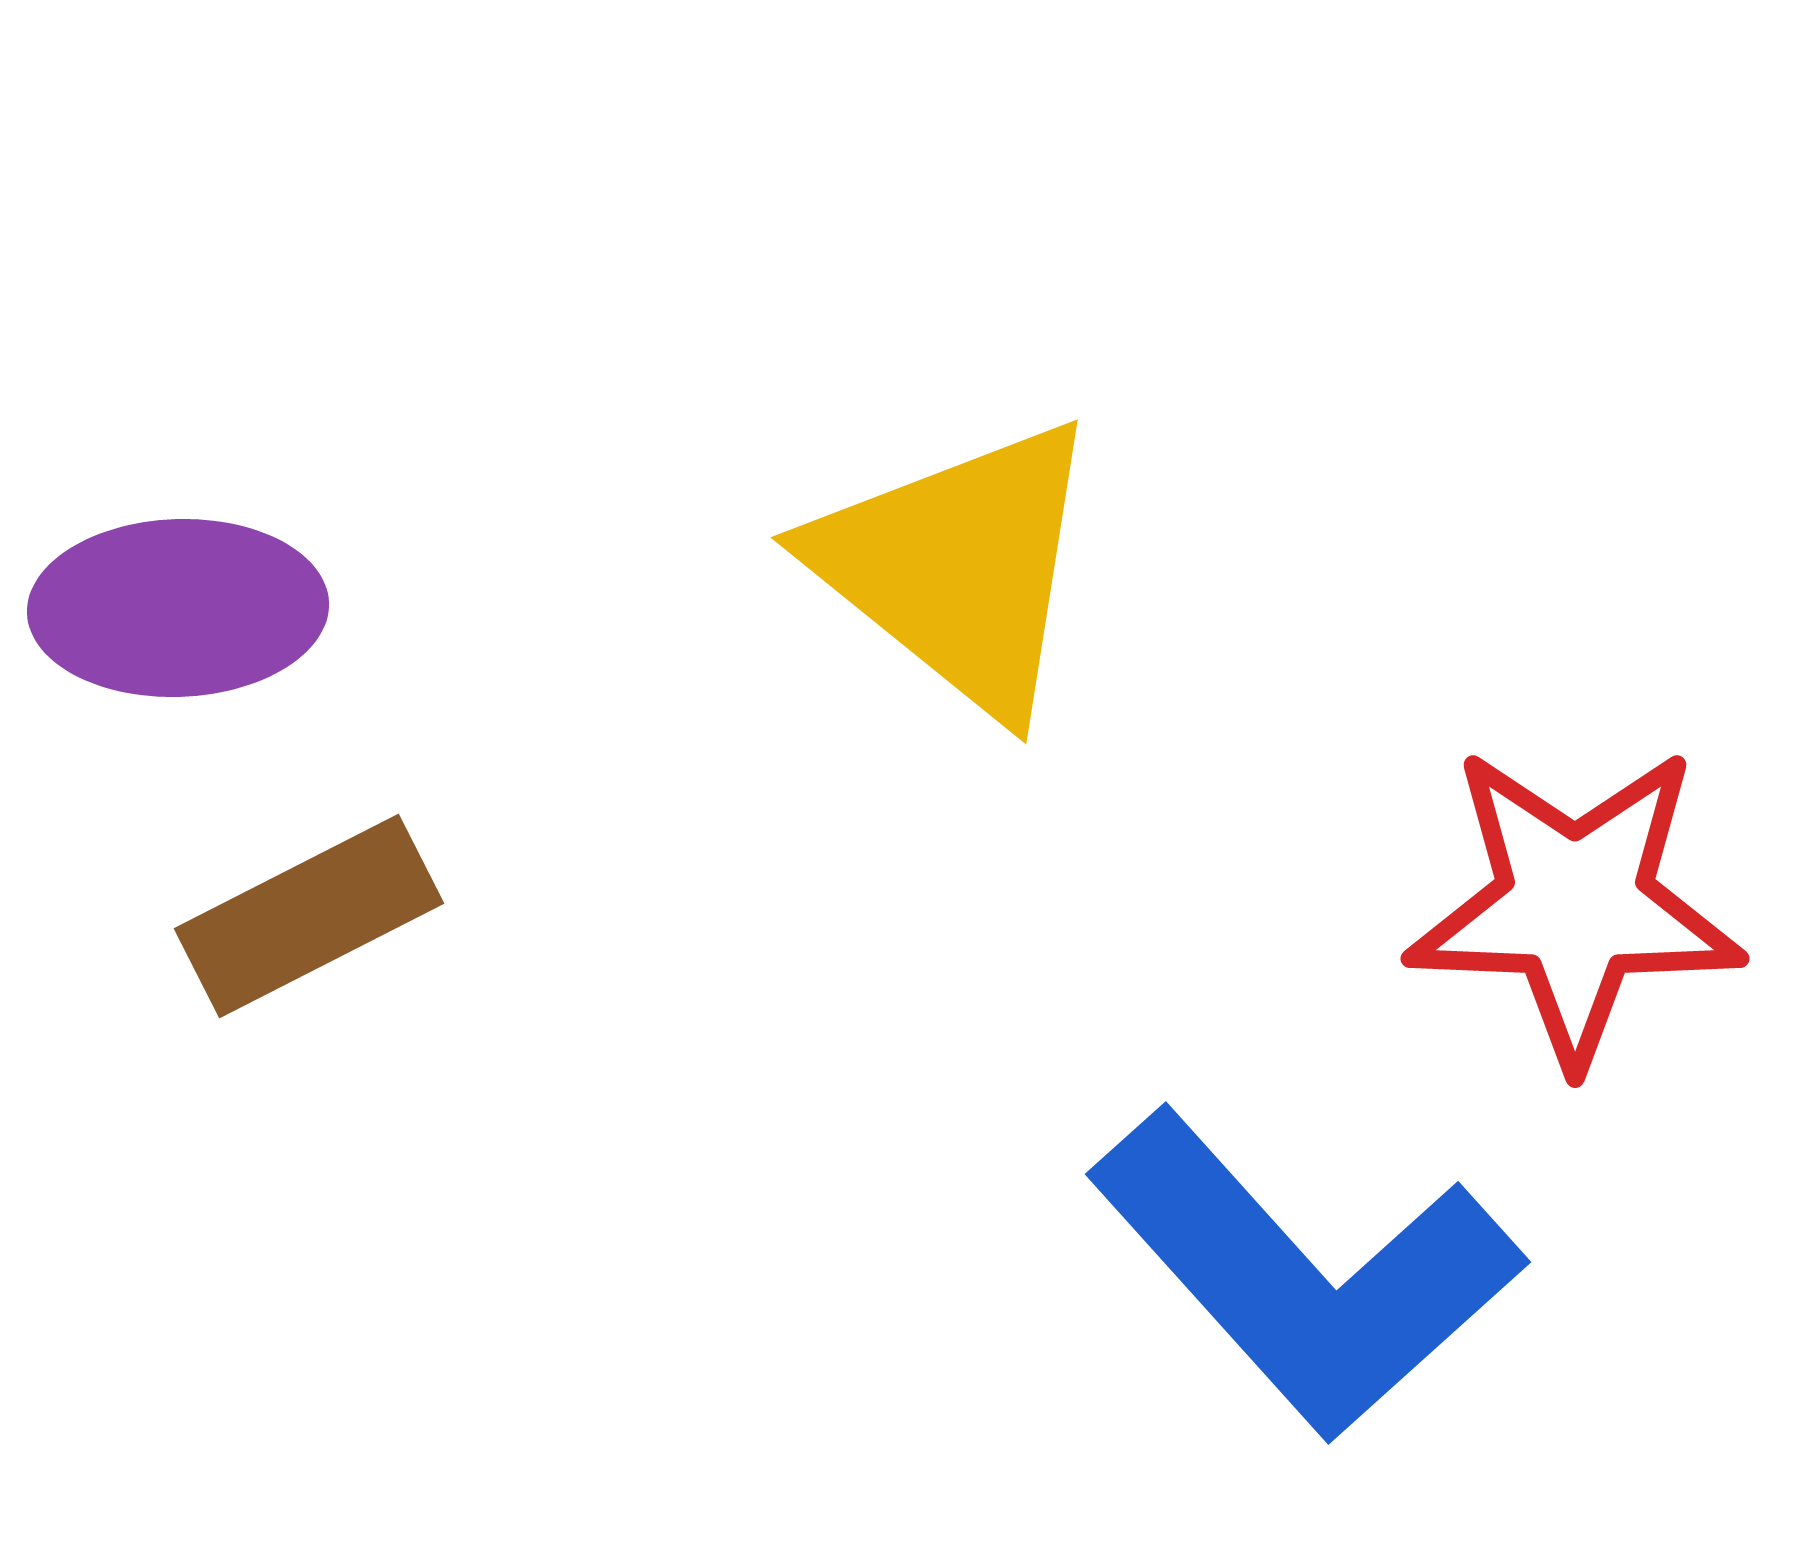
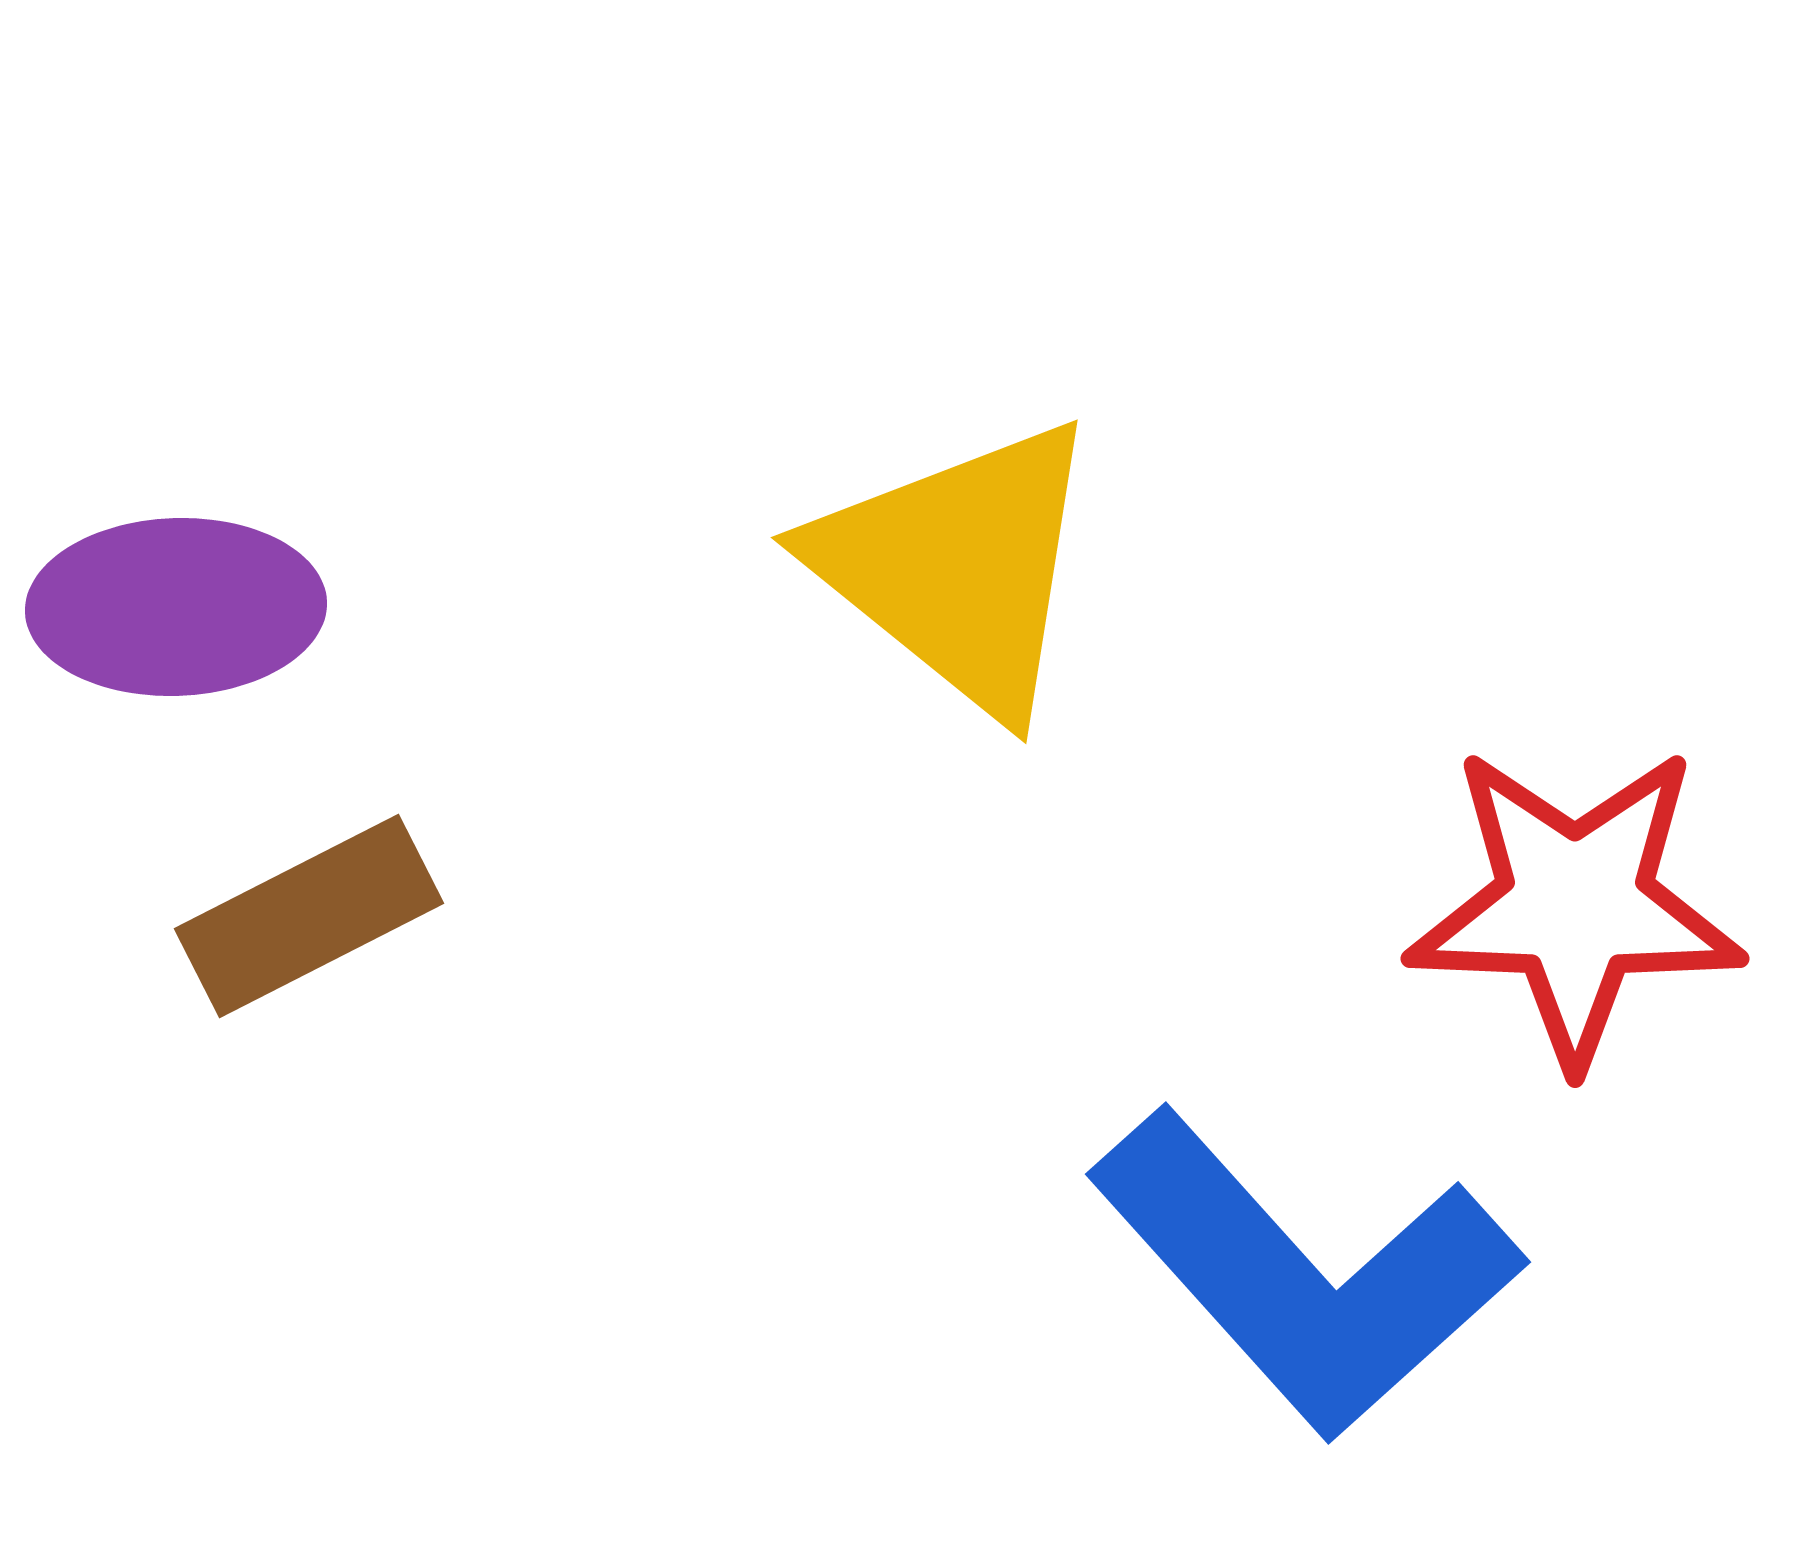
purple ellipse: moved 2 px left, 1 px up
